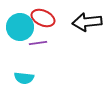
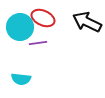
black arrow: rotated 32 degrees clockwise
cyan semicircle: moved 3 px left, 1 px down
